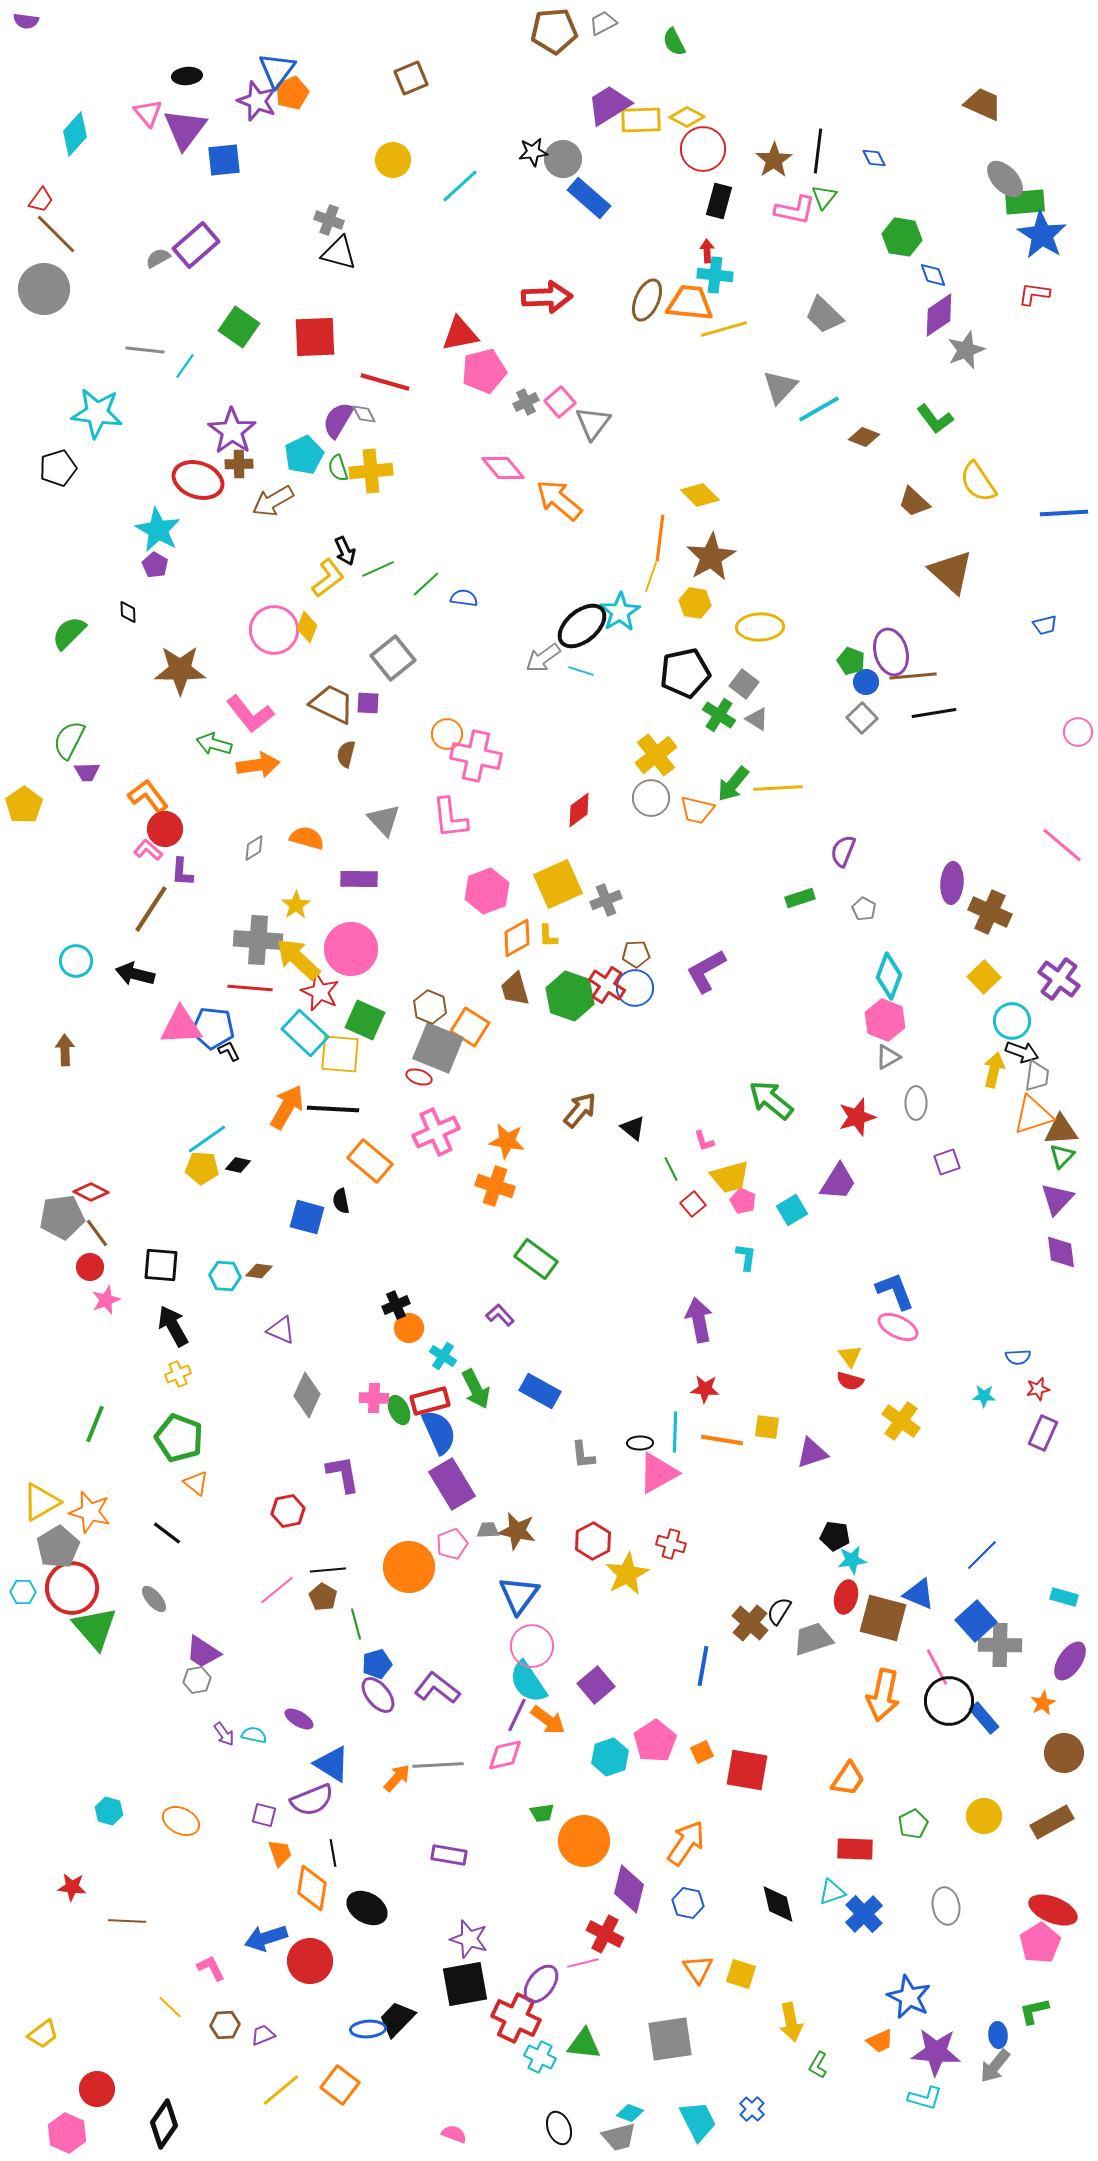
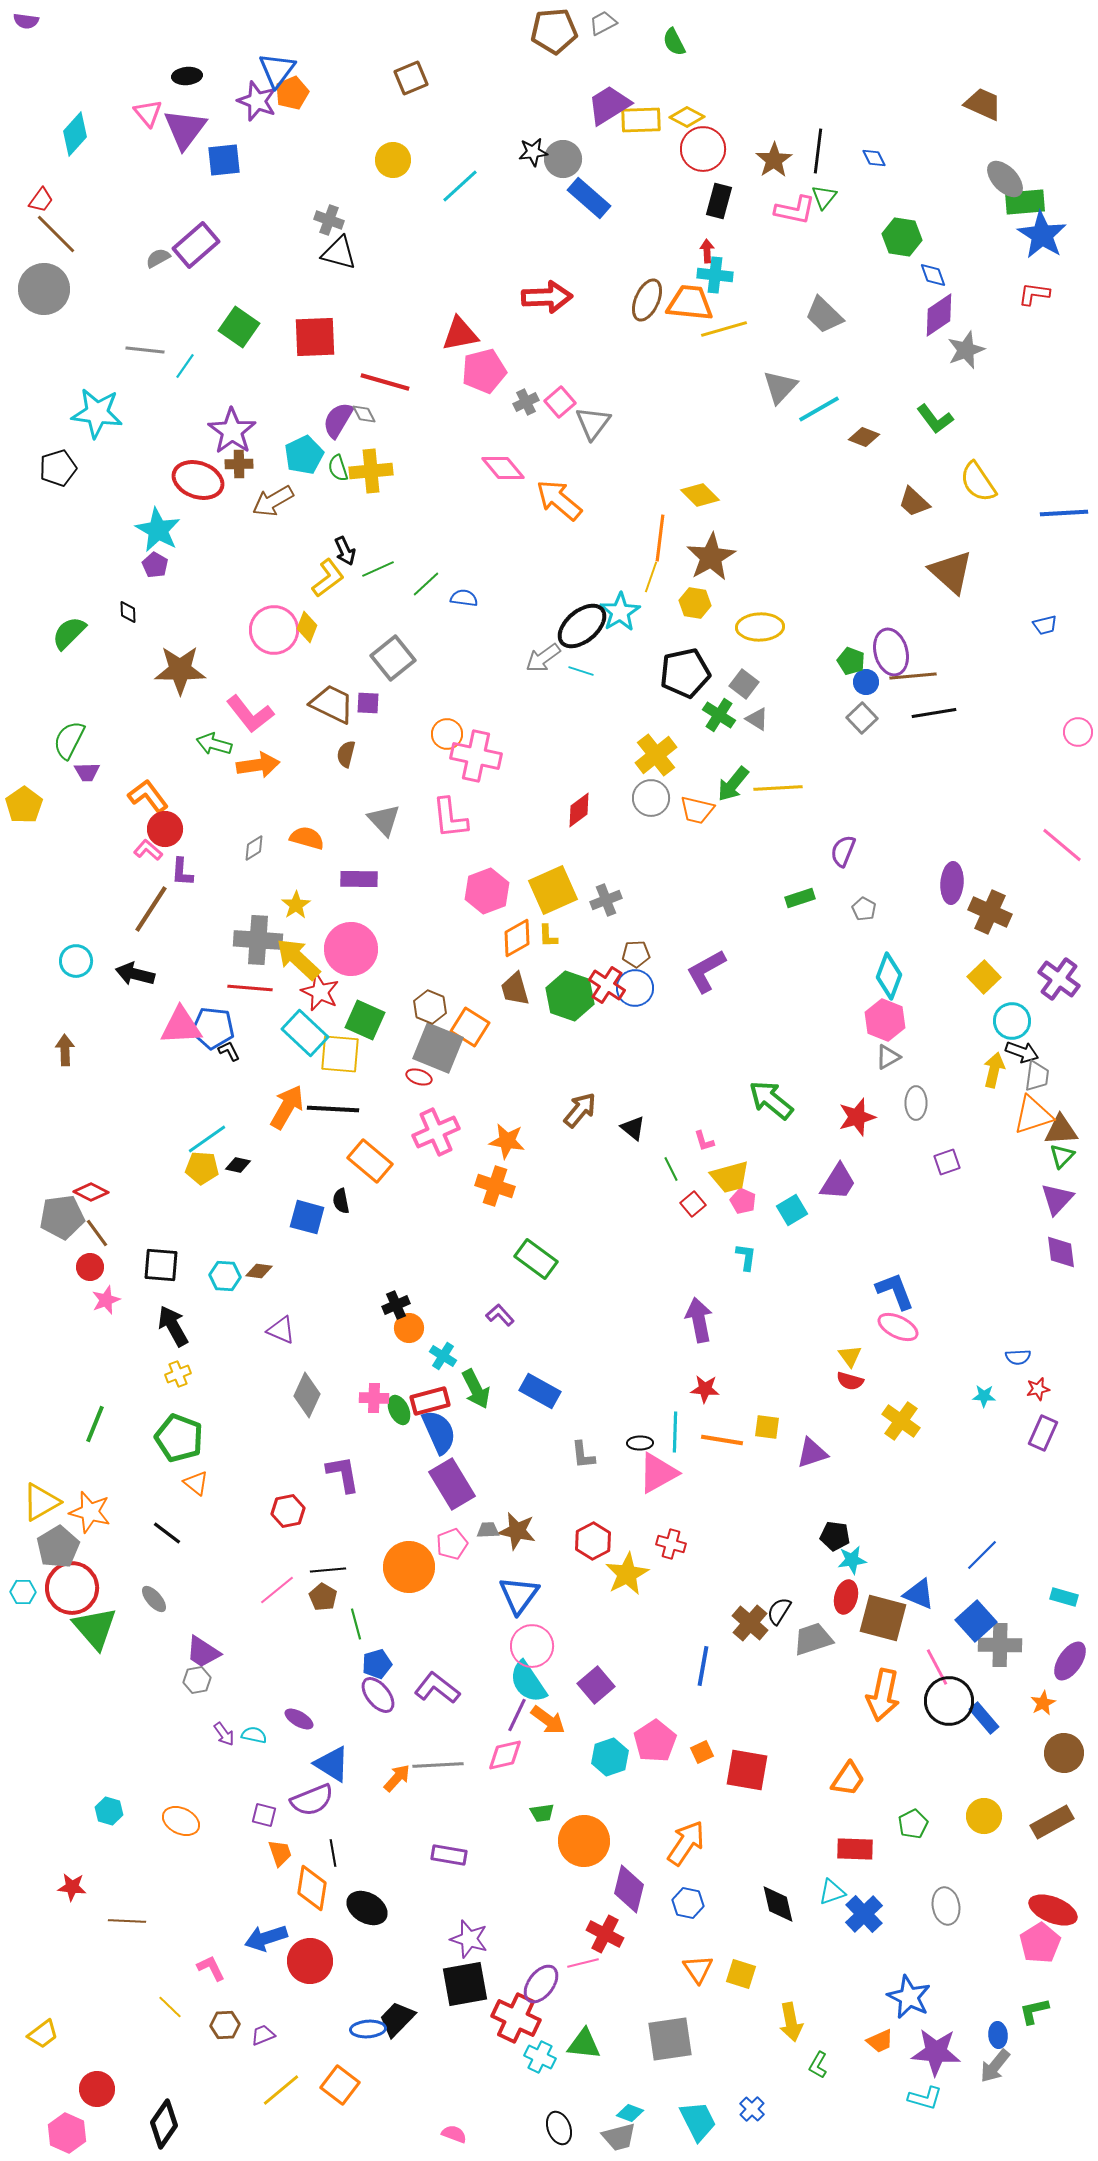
yellow square at (558, 884): moved 5 px left, 6 px down
